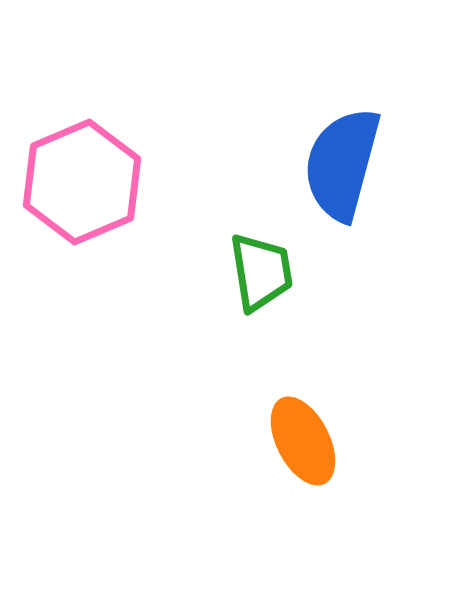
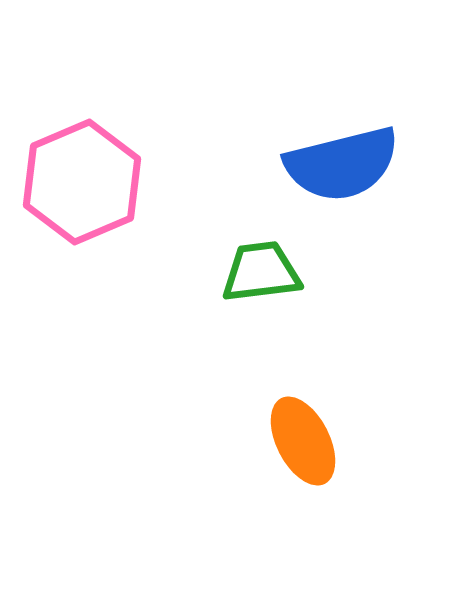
blue semicircle: rotated 119 degrees counterclockwise
green trapezoid: rotated 88 degrees counterclockwise
